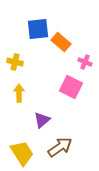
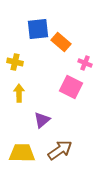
pink cross: moved 1 px down
brown arrow: moved 3 px down
yellow trapezoid: rotated 56 degrees counterclockwise
